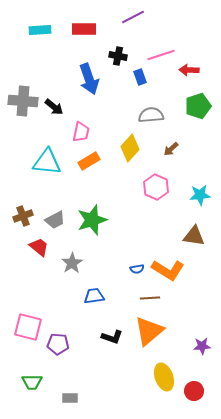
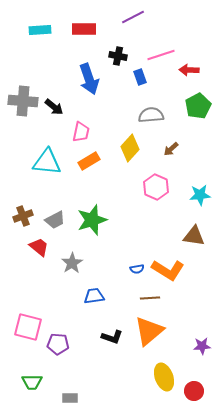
green pentagon: rotated 10 degrees counterclockwise
